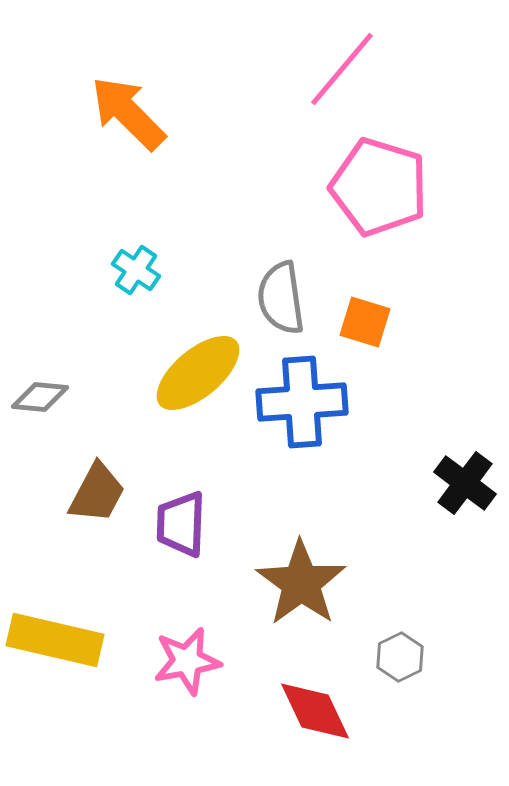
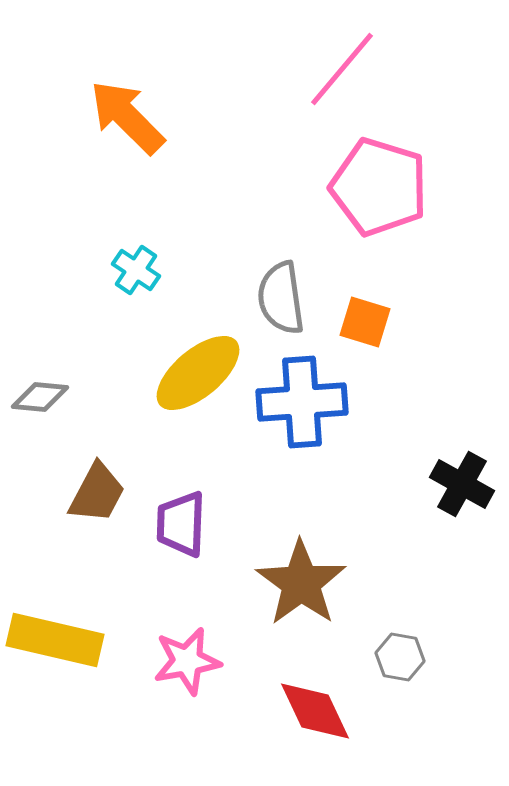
orange arrow: moved 1 px left, 4 px down
black cross: moved 3 px left, 1 px down; rotated 8 degrees counterclockwise
gray hexagon: rotated 24 degrees counterclockwise
